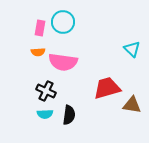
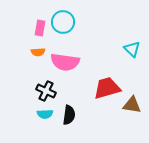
pink semicircle: moved 2 px right
